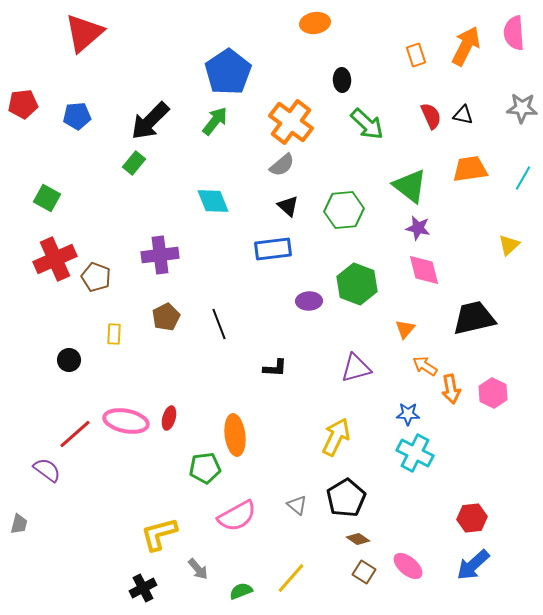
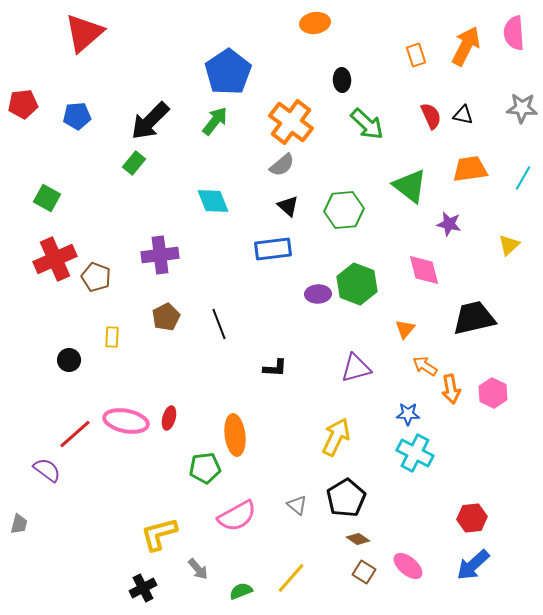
purple star at (418, 228): moved 31 px right, 4 px up
purple ellipse at (309, 301): moved 9 px right, 7 px up
yellow rectangle at (114, 334): moved 2 px left, 3 px down
